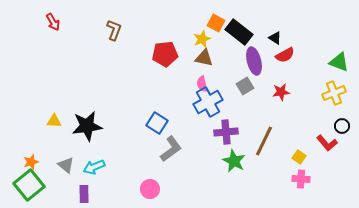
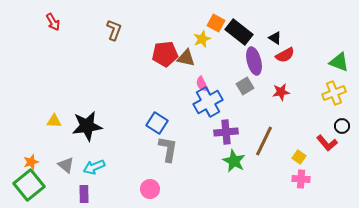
brown triangle: moved 18 px left
pink semicircle: rotated 14 degrees counterclockwise
gray L-shape: moved 3 px left; rotated 44 degrees counterclockwise
